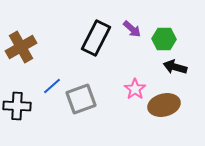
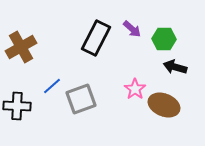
brown ellipse: rotated 36 degrees clockwise
